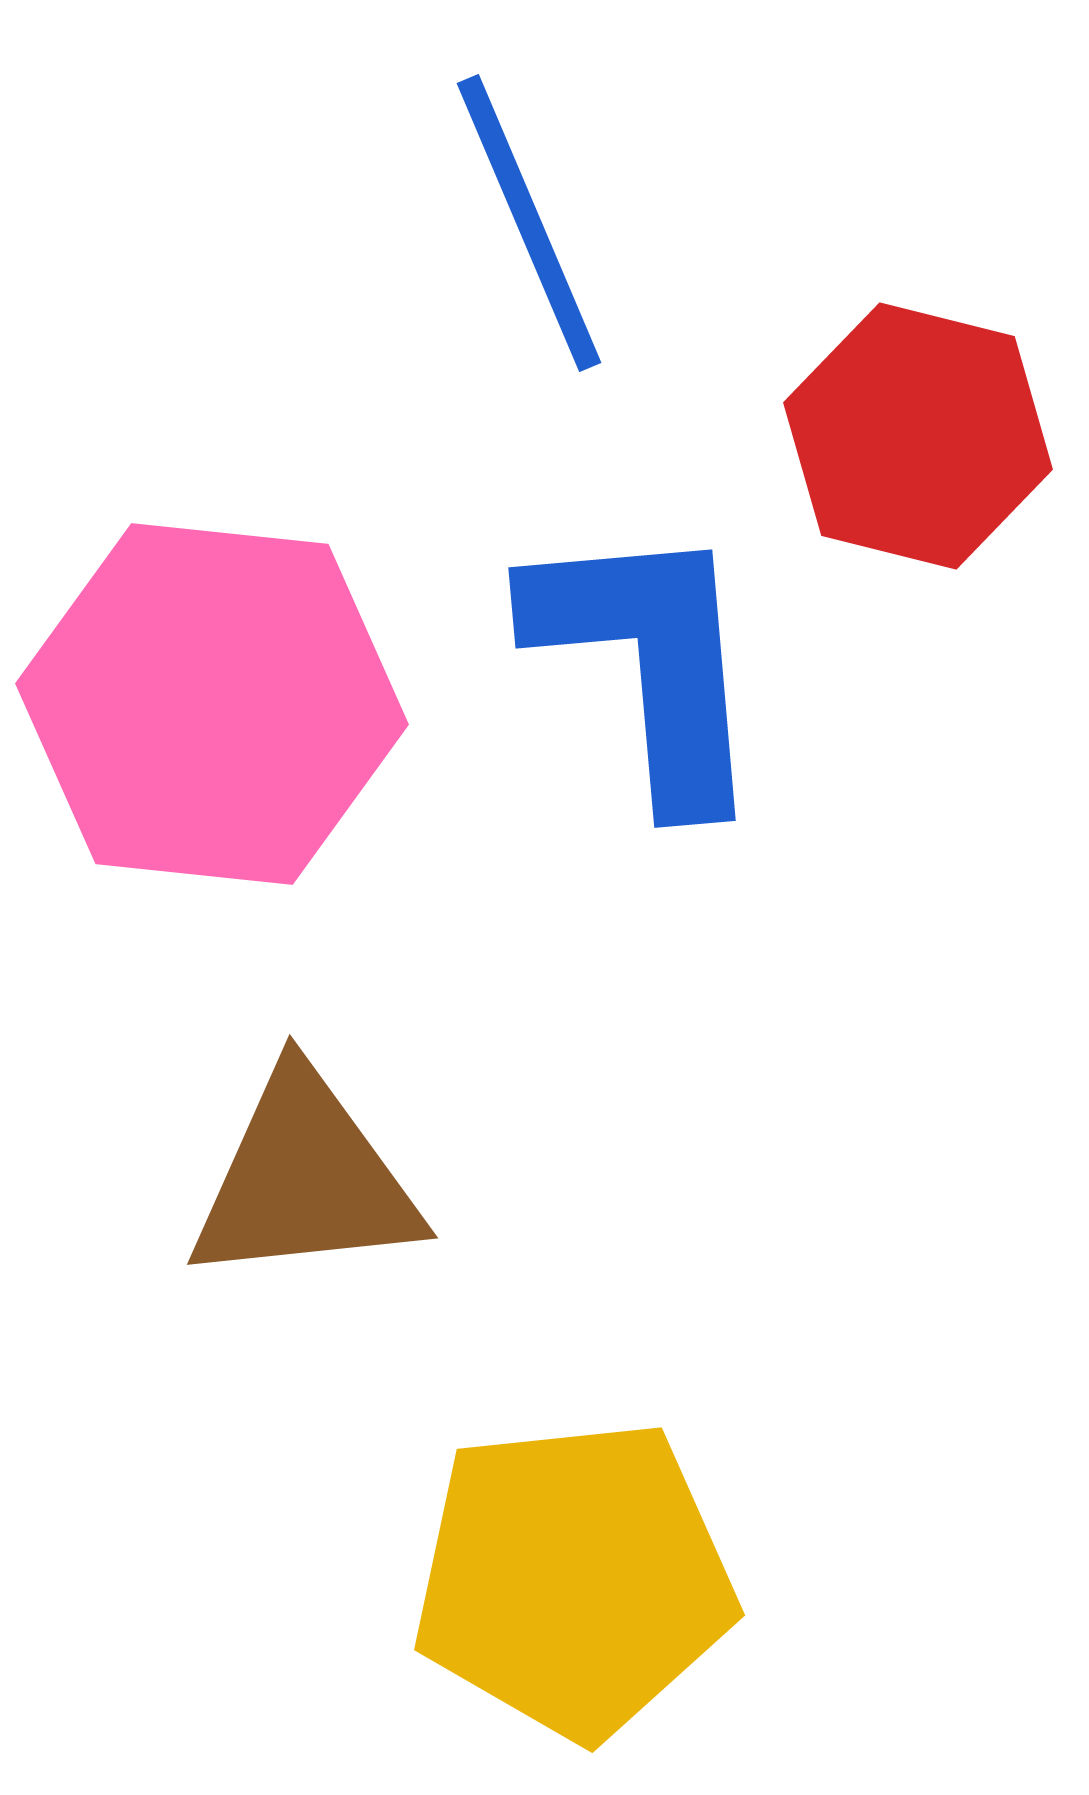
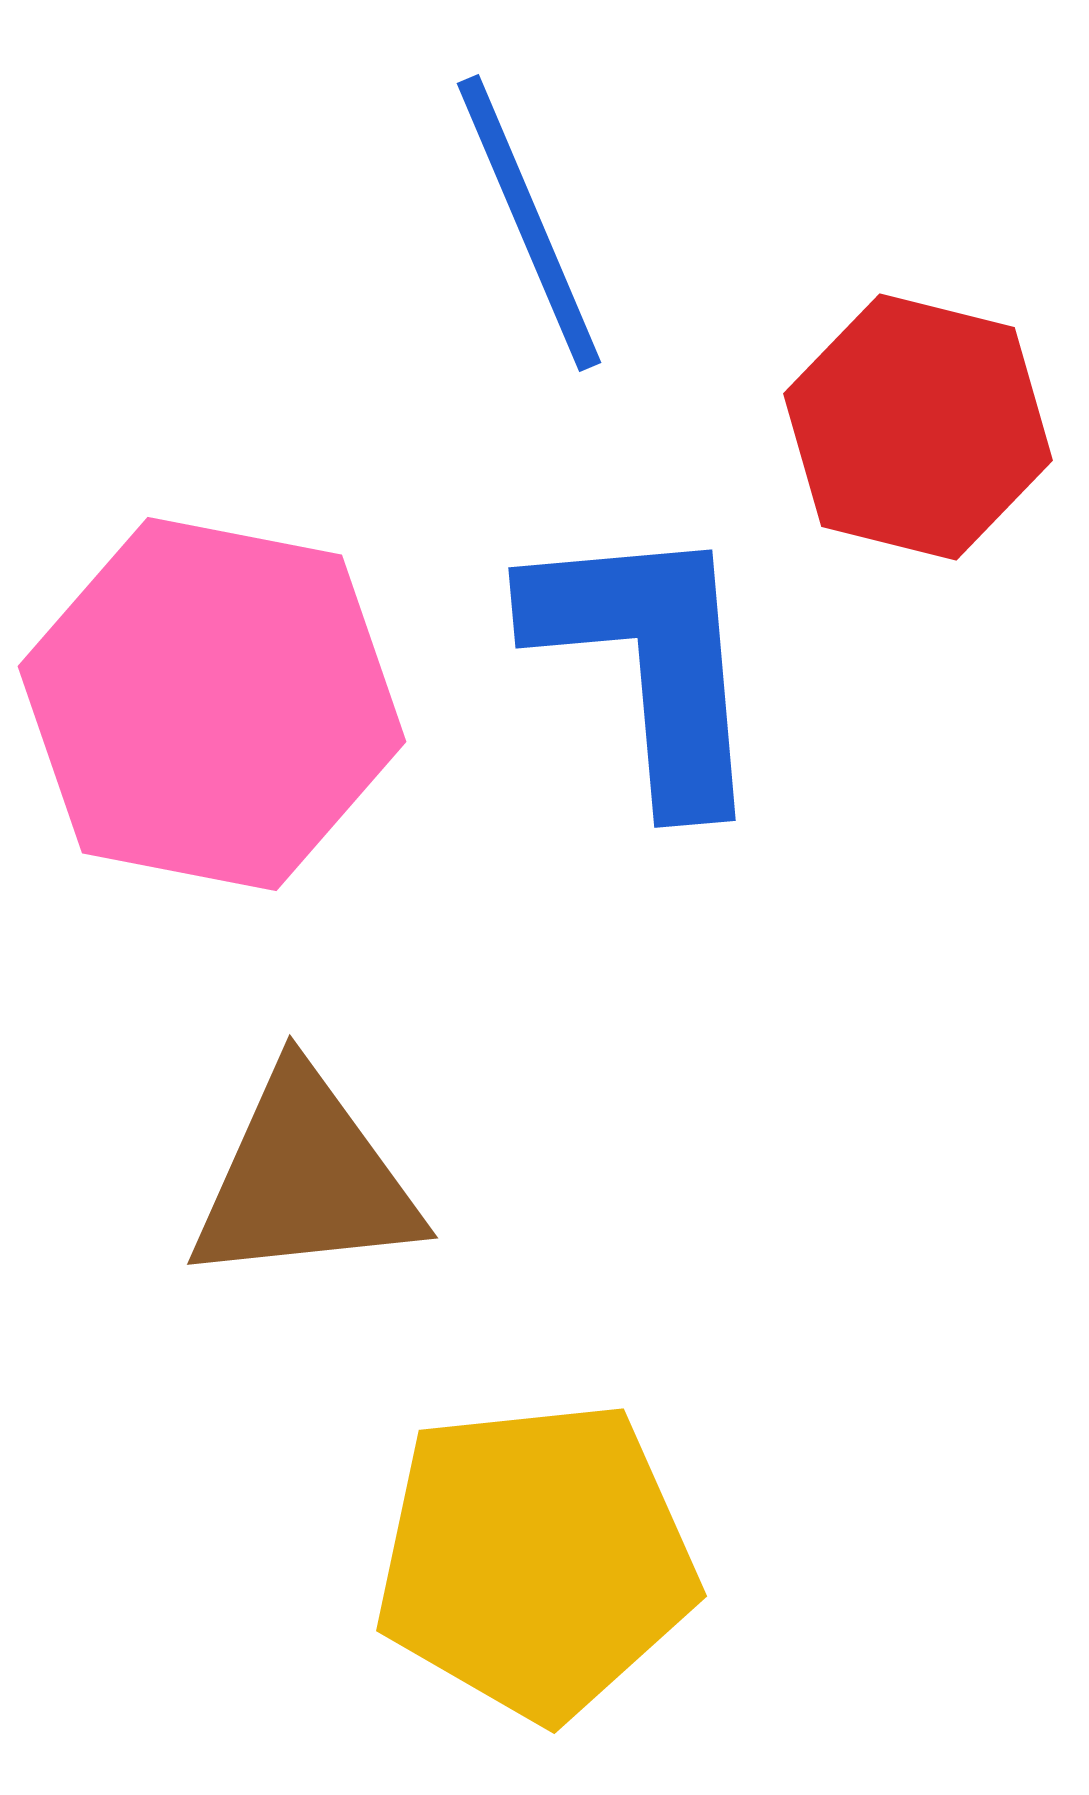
red hexagon: moved 9 px up
pink hexagon: rotated 5 degrees clockwise
yellow pentagon: moved 38 px left, 19 px up
